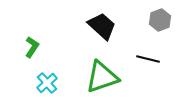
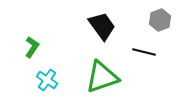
black trapezoid: rotated 12 degrees clockwise
black line: moved 4 px left, 7 px up
cyan cross: moved 3 px up; rotated 15 degrees counterclockwise
